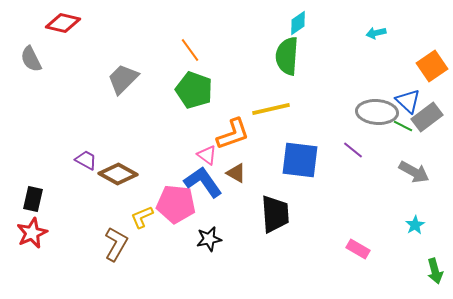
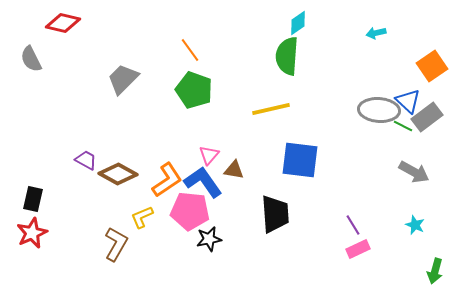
gray ellipse: moved 2 px right, 2 px up
orange L-shape: moved 66 px left, 46 px down; rotated 15 degrees counterclockwise
purple line: moved 75 px down; rotated 20 degrees clockwise
pink triangle: moved 2 px right; rotated 35 degrees clockwise
brown triangle: moved 2 px left, 3 px up; rotated 20 degrees counterclockwise
pink pentagon: moved 14 px right, 7 px down
cyan star: rotated 18 degrees counterclockwise
pink rectangle: rotated 55 degrees counterclockwise
green arrow: rotated 30 degrees clockwise
